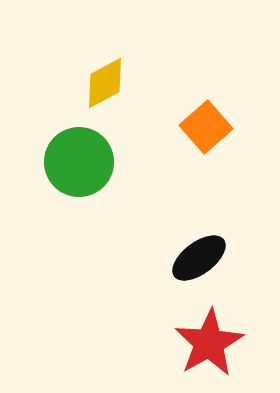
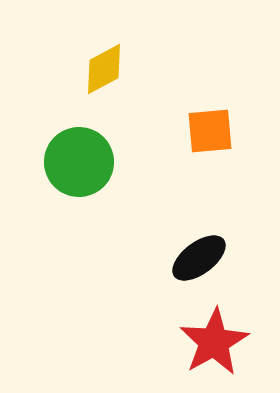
yellow diamond: moved 1 px left, 14 px up
orange square: moved 4 px right, 4 px down; rotated 36 degrees clockwise
red star: moved 5 px right, 1 px up
